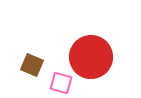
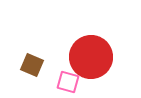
pink square: moved 7 px right, 1 px up
